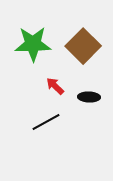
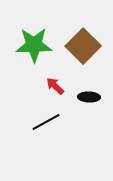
green star: moved 1 px right, 1 px down
